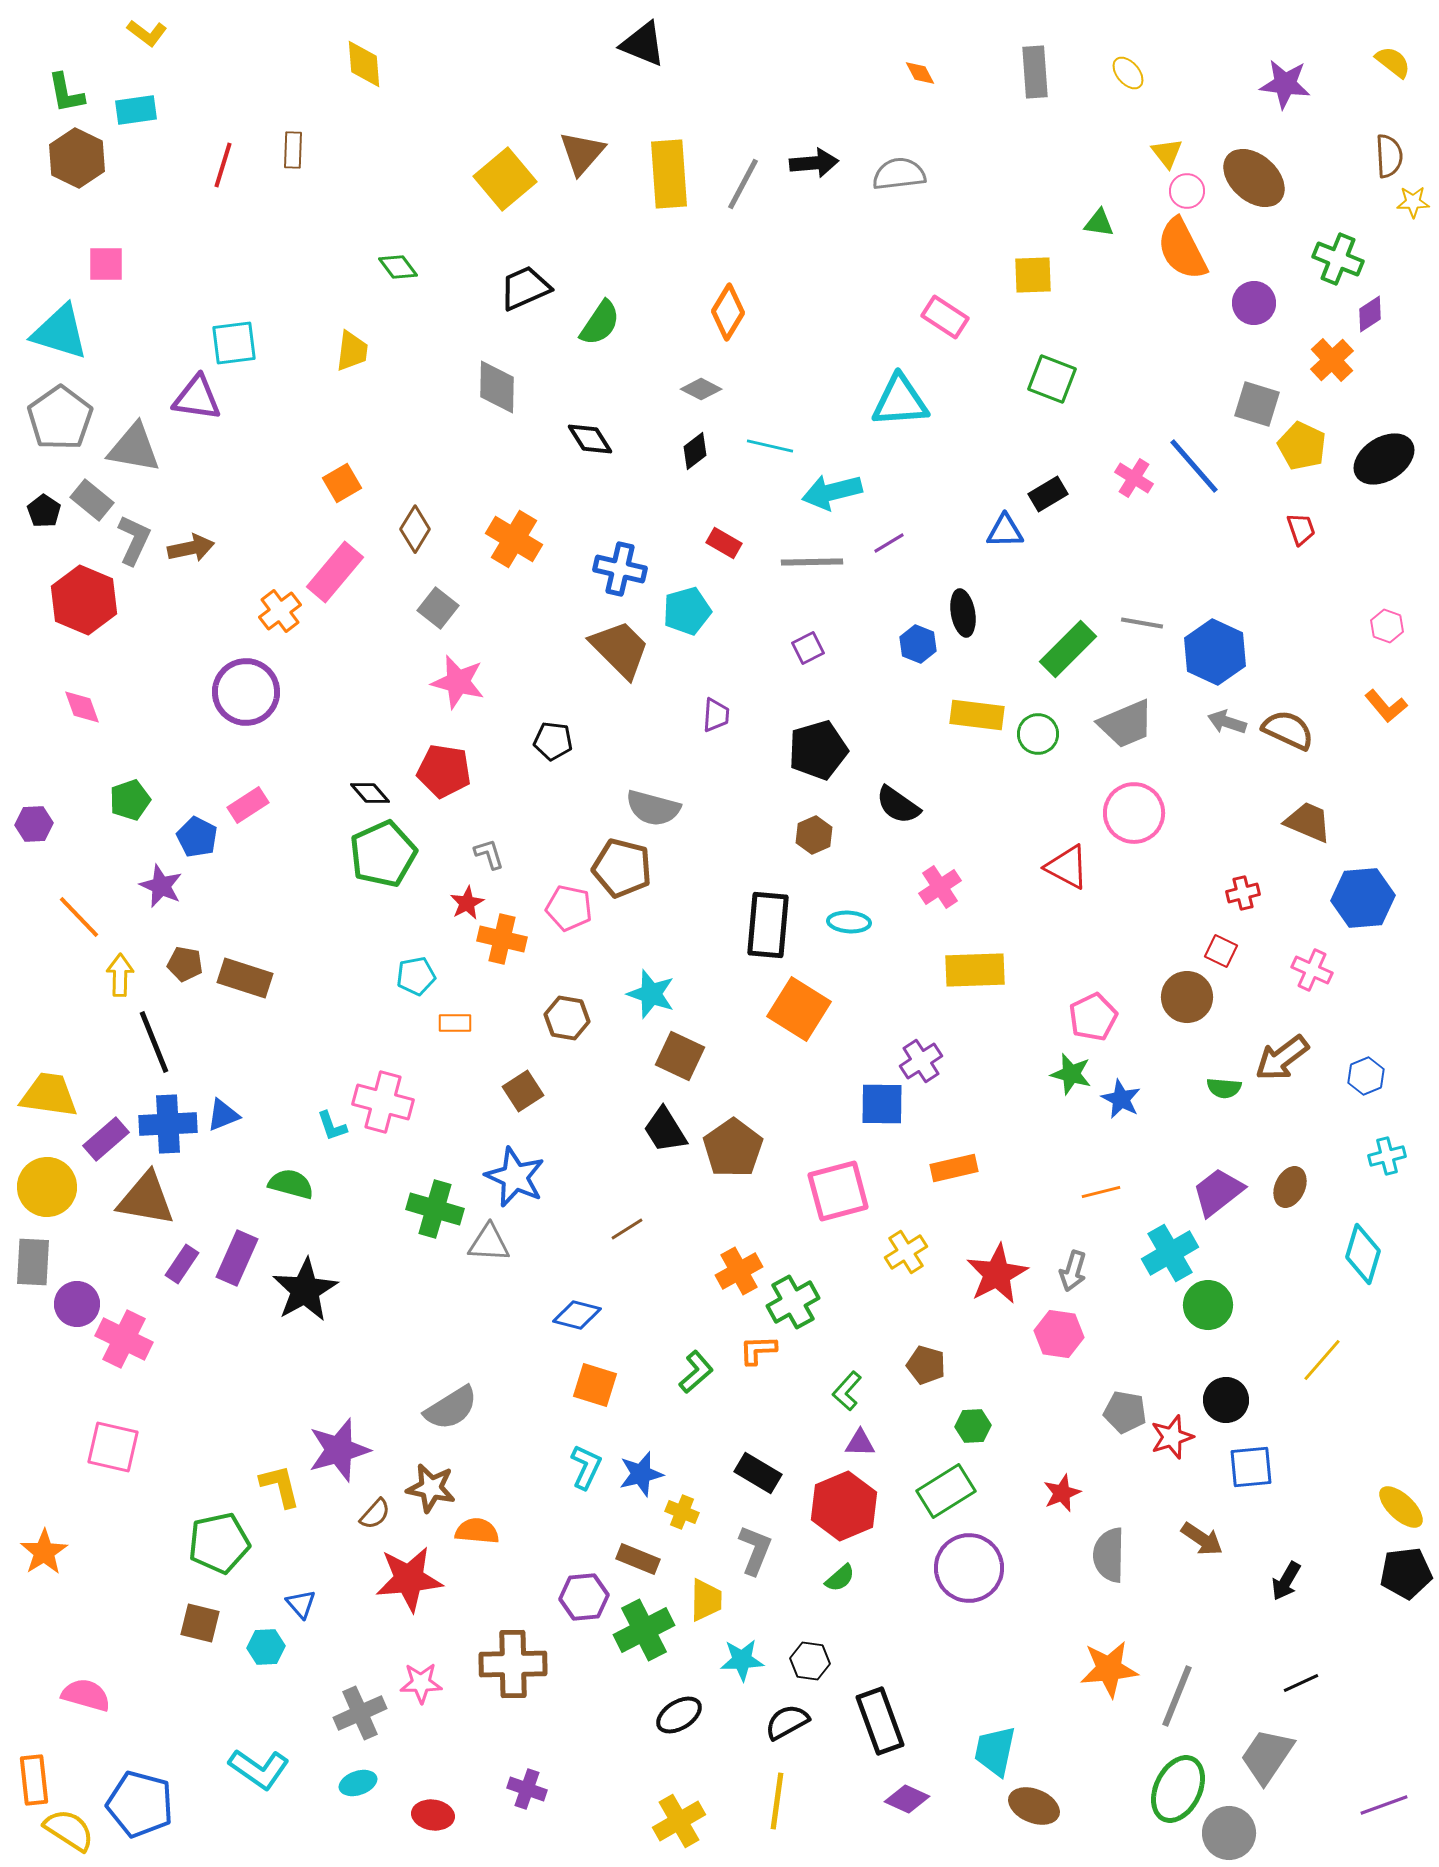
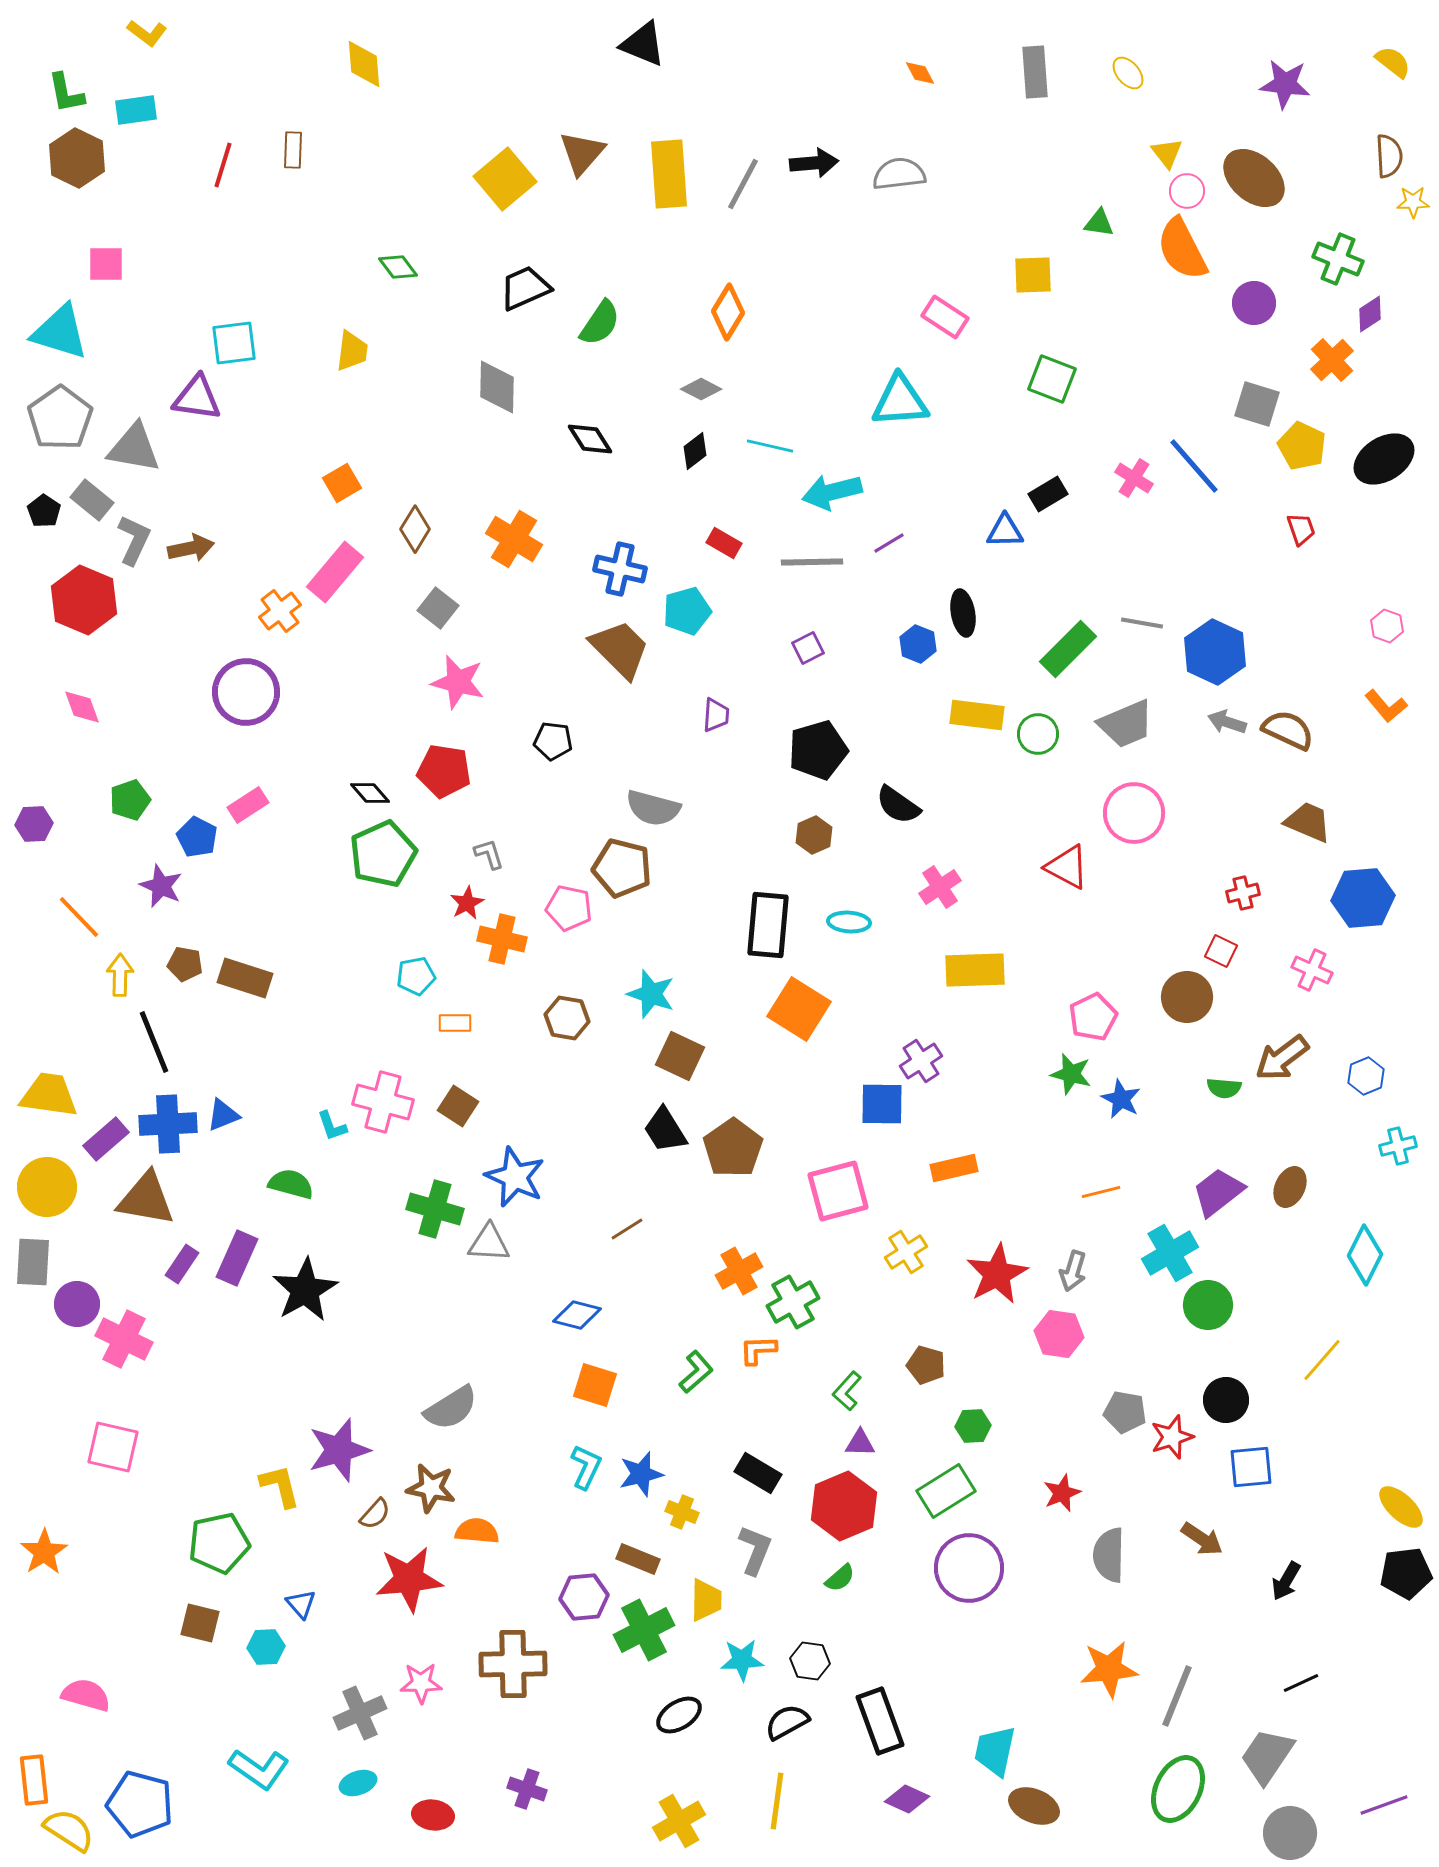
brown square at (523, 1091): moved 65 px left, 15 px down; rotated 24 degrees counterclockwise
cyan cross at (1387, 1156): moved 11 px right, 10 px up
cyan diamond at (1363, 1254): moved 2 px right, 1 px down; rotated 10 degrees clockwise
gray circle at (1229, 1833): moved 61 px right
